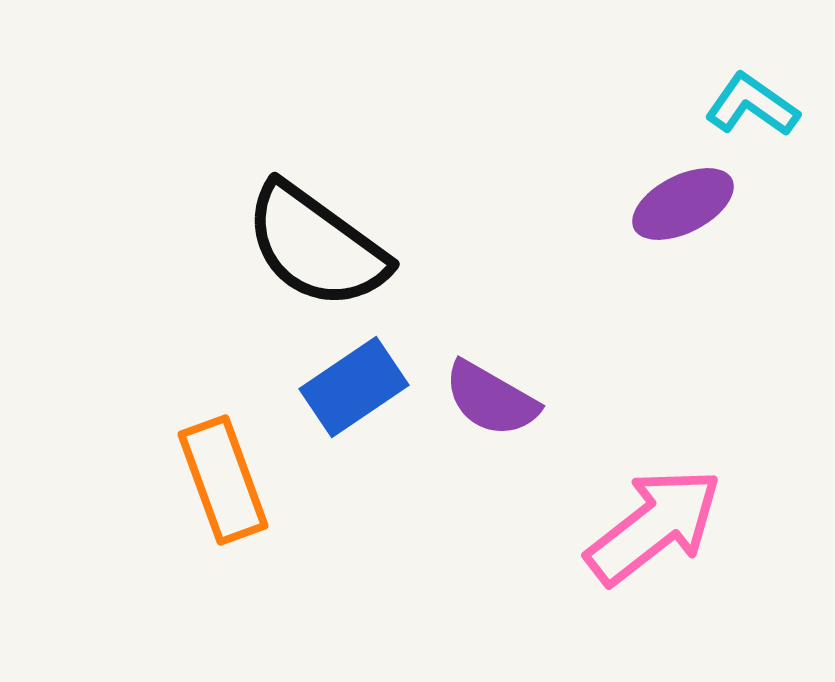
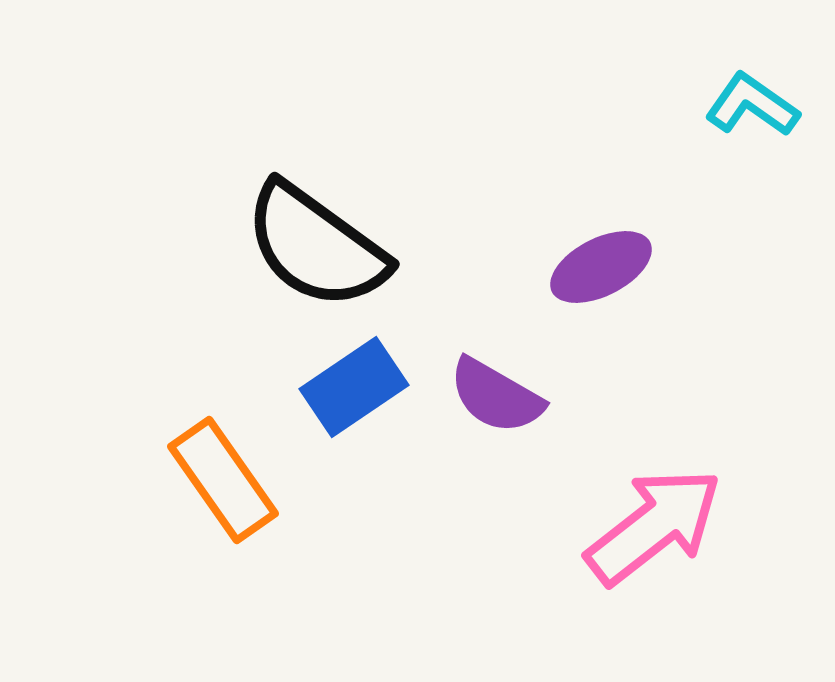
purple ellipse: moved 82 px left, 63 px down
purple semicircle: moved 5 px right, 3 px up
orange rectangle: rotated 15 degrees counterclockwise
